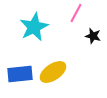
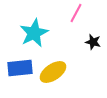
cyan star: moved 6 px down
black star: moved 6 px down
blue rectangle: moved 6 px up
